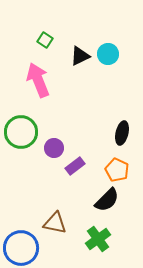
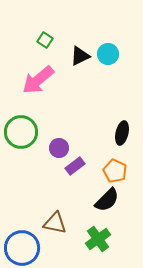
pink arrow: rotated 108 degrees counterclockwise
purple circle: moved 5 px right
orange pentagon: moved 2 px left, 1 px down
blue circle: moved 1 px right
